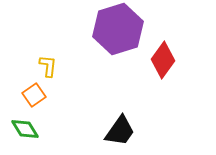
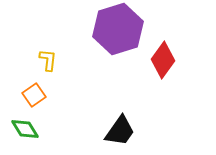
yellow L-shape: moved 6 px up
